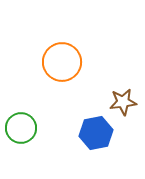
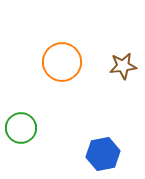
brown star: moved 36 px up
blue hexagon: moved 7 px right, 21 px down
